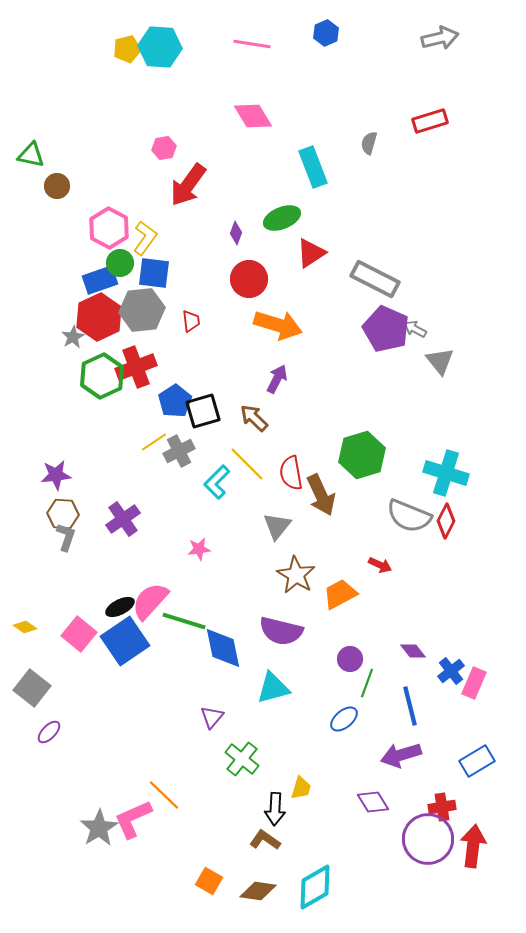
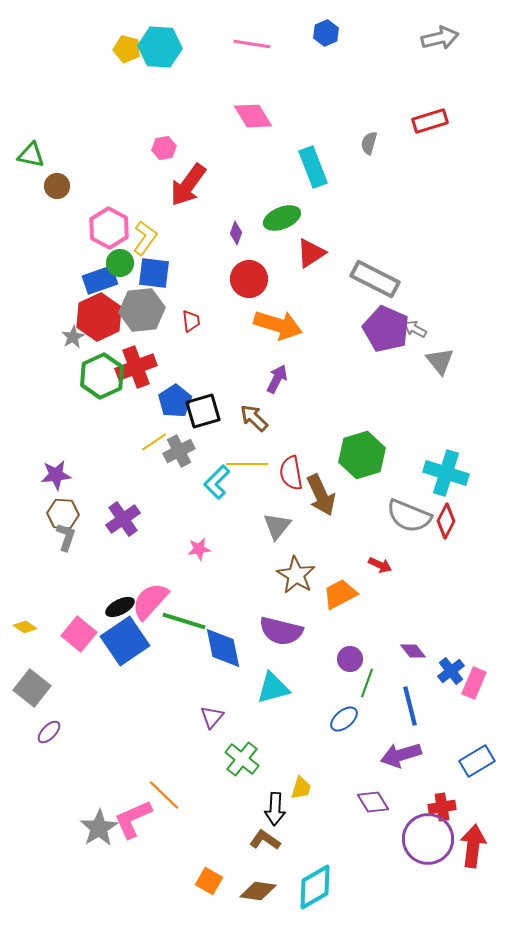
yellow pentagon at (127, 49): rotated 28 degrees clockwise
yellow line at (247, 464): rotated 45 degrees counterclockwise
